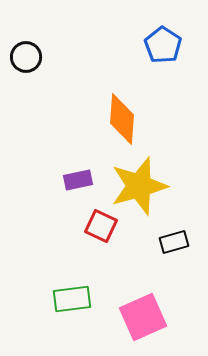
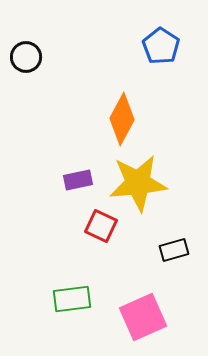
blue pentagon: moved 2 px left, 1 px down
orange diamond: rotated 24 degrees clockwise
yellow star: moved 1 px left, 3 px up; rotated 10 degrees clockwise
black rectangle: moved 8 px down
